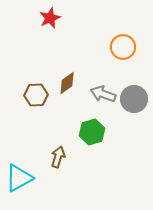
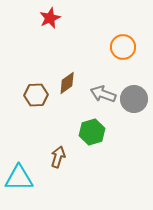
cyan triangle: rotated 28 degrees clockwise
